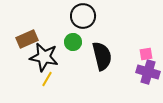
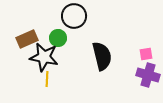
black circle: moved 9 px left
green circle: moved 15 px left, 4 px up
purple cross: moved 3 px down
yellow line: rotated 28 degrees counterclockwise
